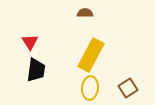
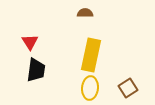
yellow rectangle: rotated 16 degrees counterclockwise
